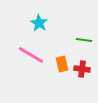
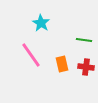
cyan star: moved 2 px right
pink line: rotated 24 degrees clockwise
red cross: moved 4 px right, 2 px up
